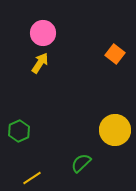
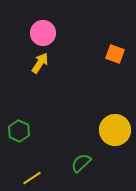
orange square: rotated 18 degrees counterclockwise
green hexagon: rotated 10 degrees counterclockwise
